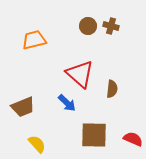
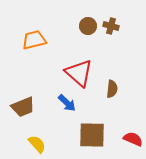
red triangle: moved 1 px left, 1 px up
brown square: moved 2 px left
